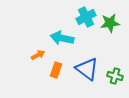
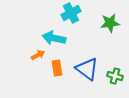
cyan cross: moved 15 px left, 4 px up
cyan arrow: moved 8 px left
orange rectangle: moved 1 px right, 2 px up; rotated 28 degrees counterclockwise
